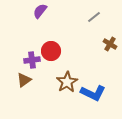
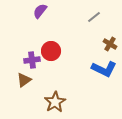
brown star: moved 12 px left, 20 px down
blue L-shape: moved 11 px right, 24 px up
